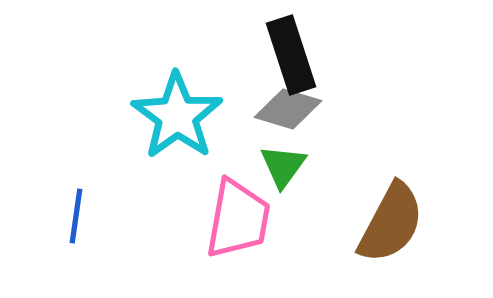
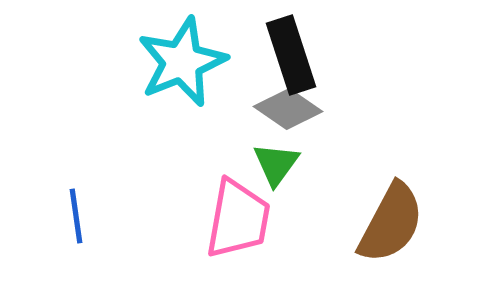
gray diamond: rotated 18 degrees clockwise
cyan star: moved 5 px right, 54 px up; rotated 14 degrees clockwise
green triangle: moved 7 px left, 2 px up
blue line: rotated 16 degrees counterclockwise
